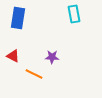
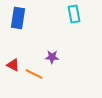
red triangle: moved 9 px down
